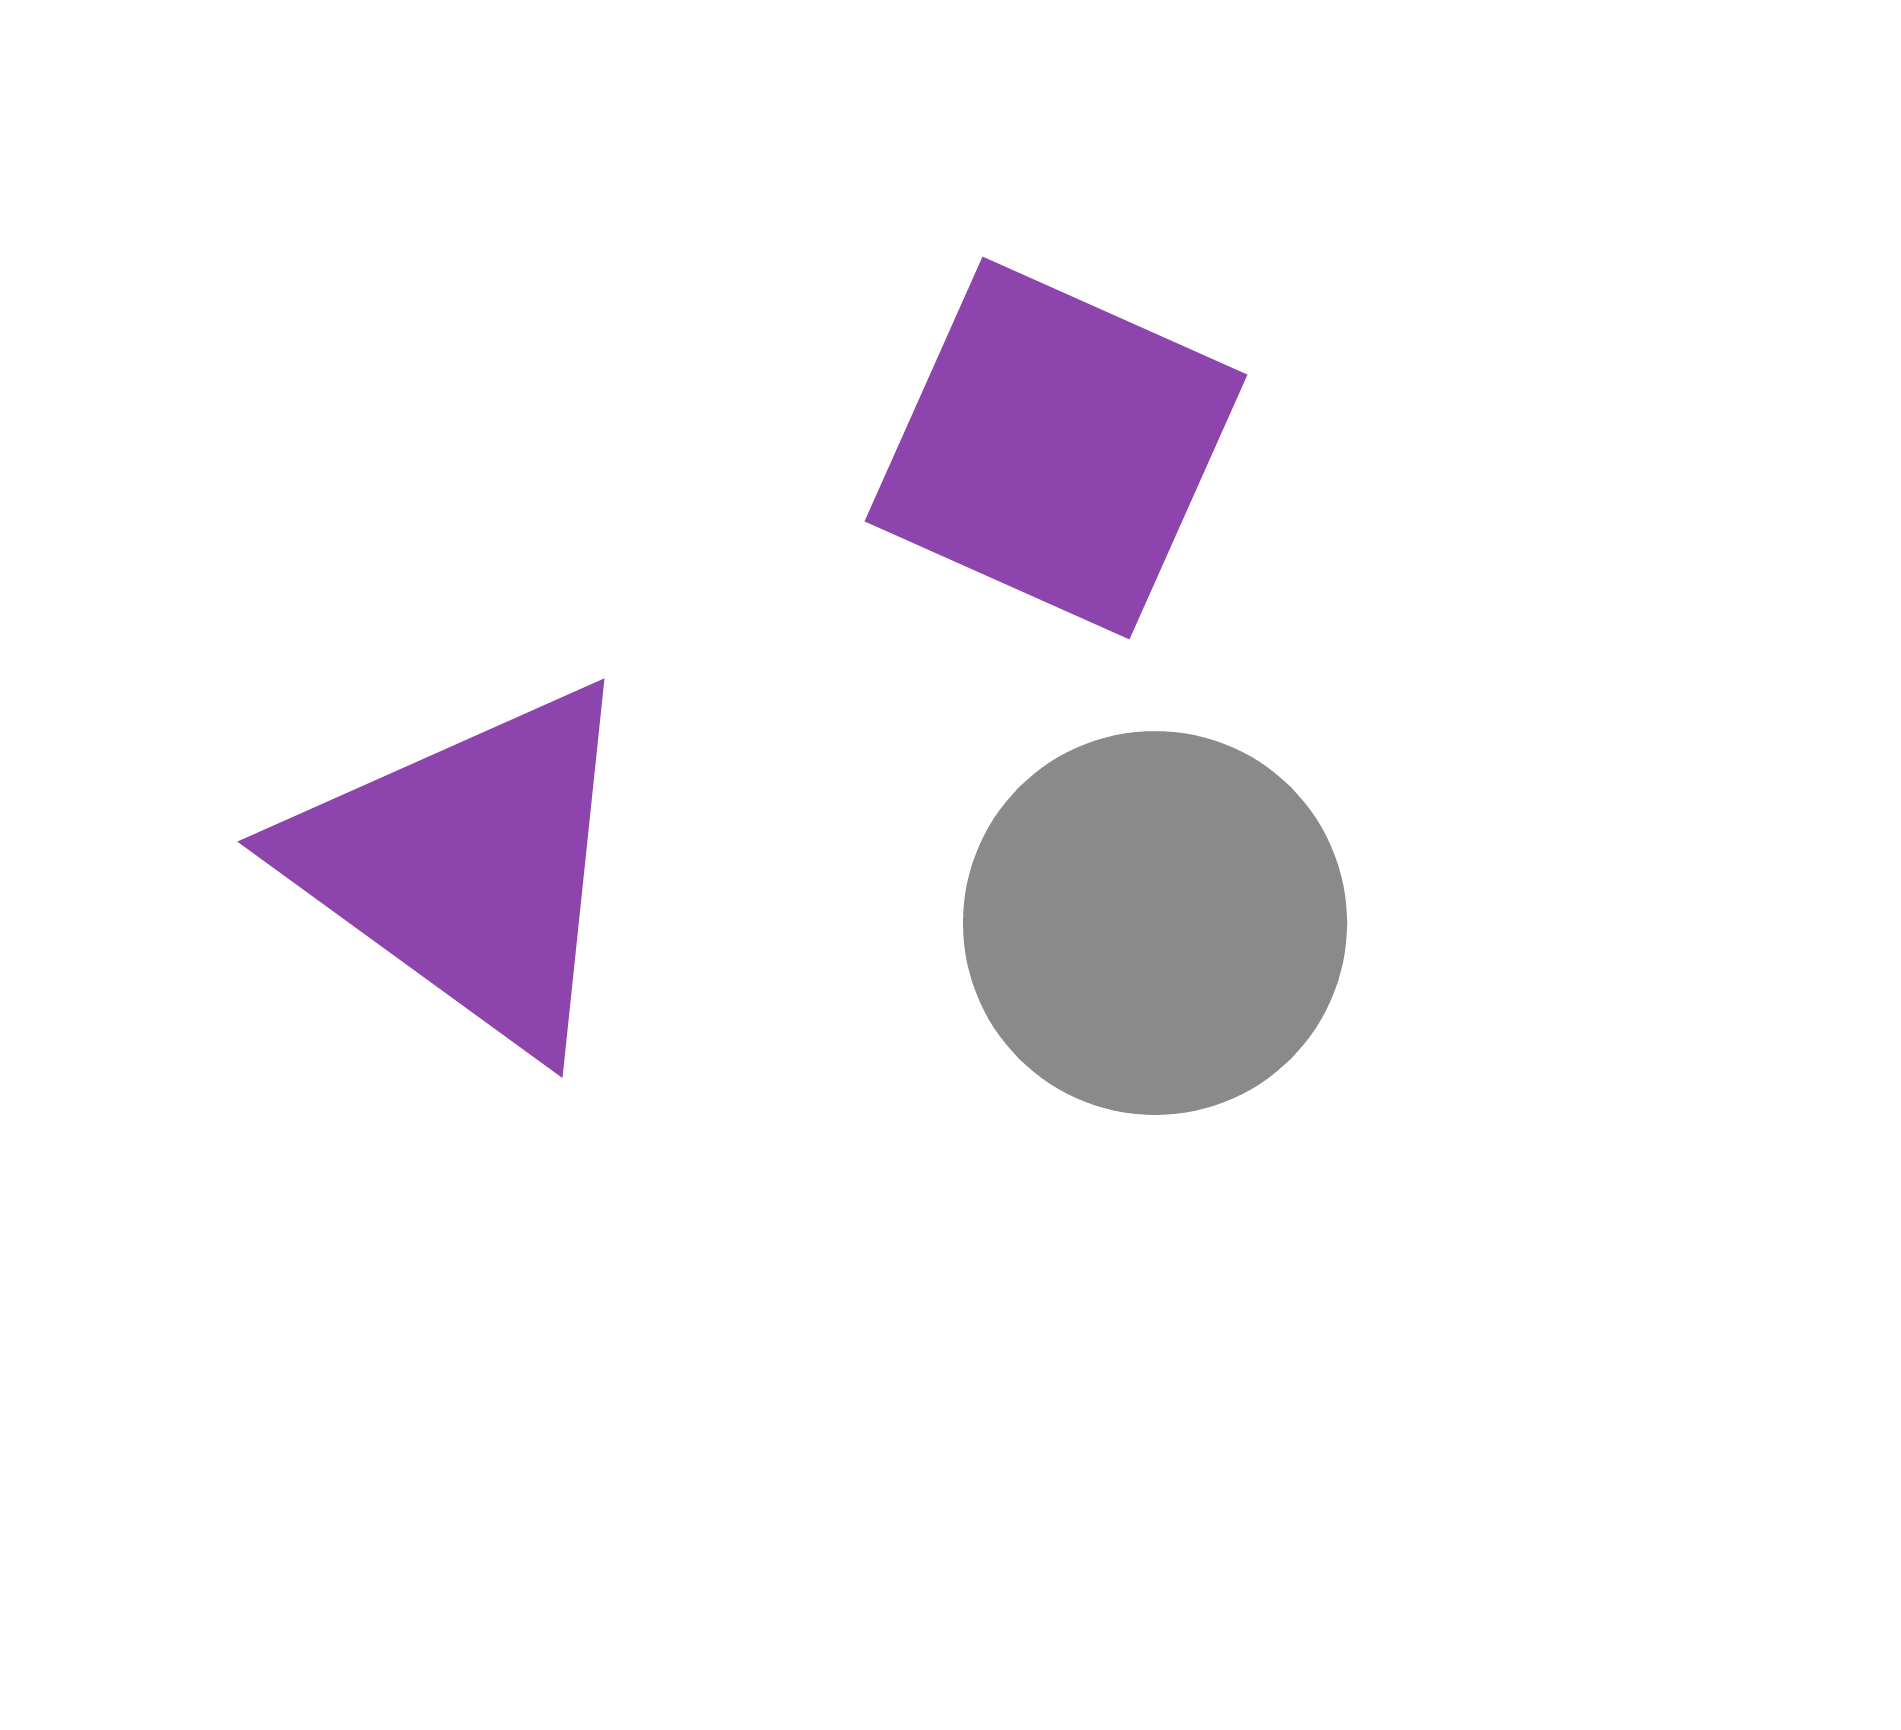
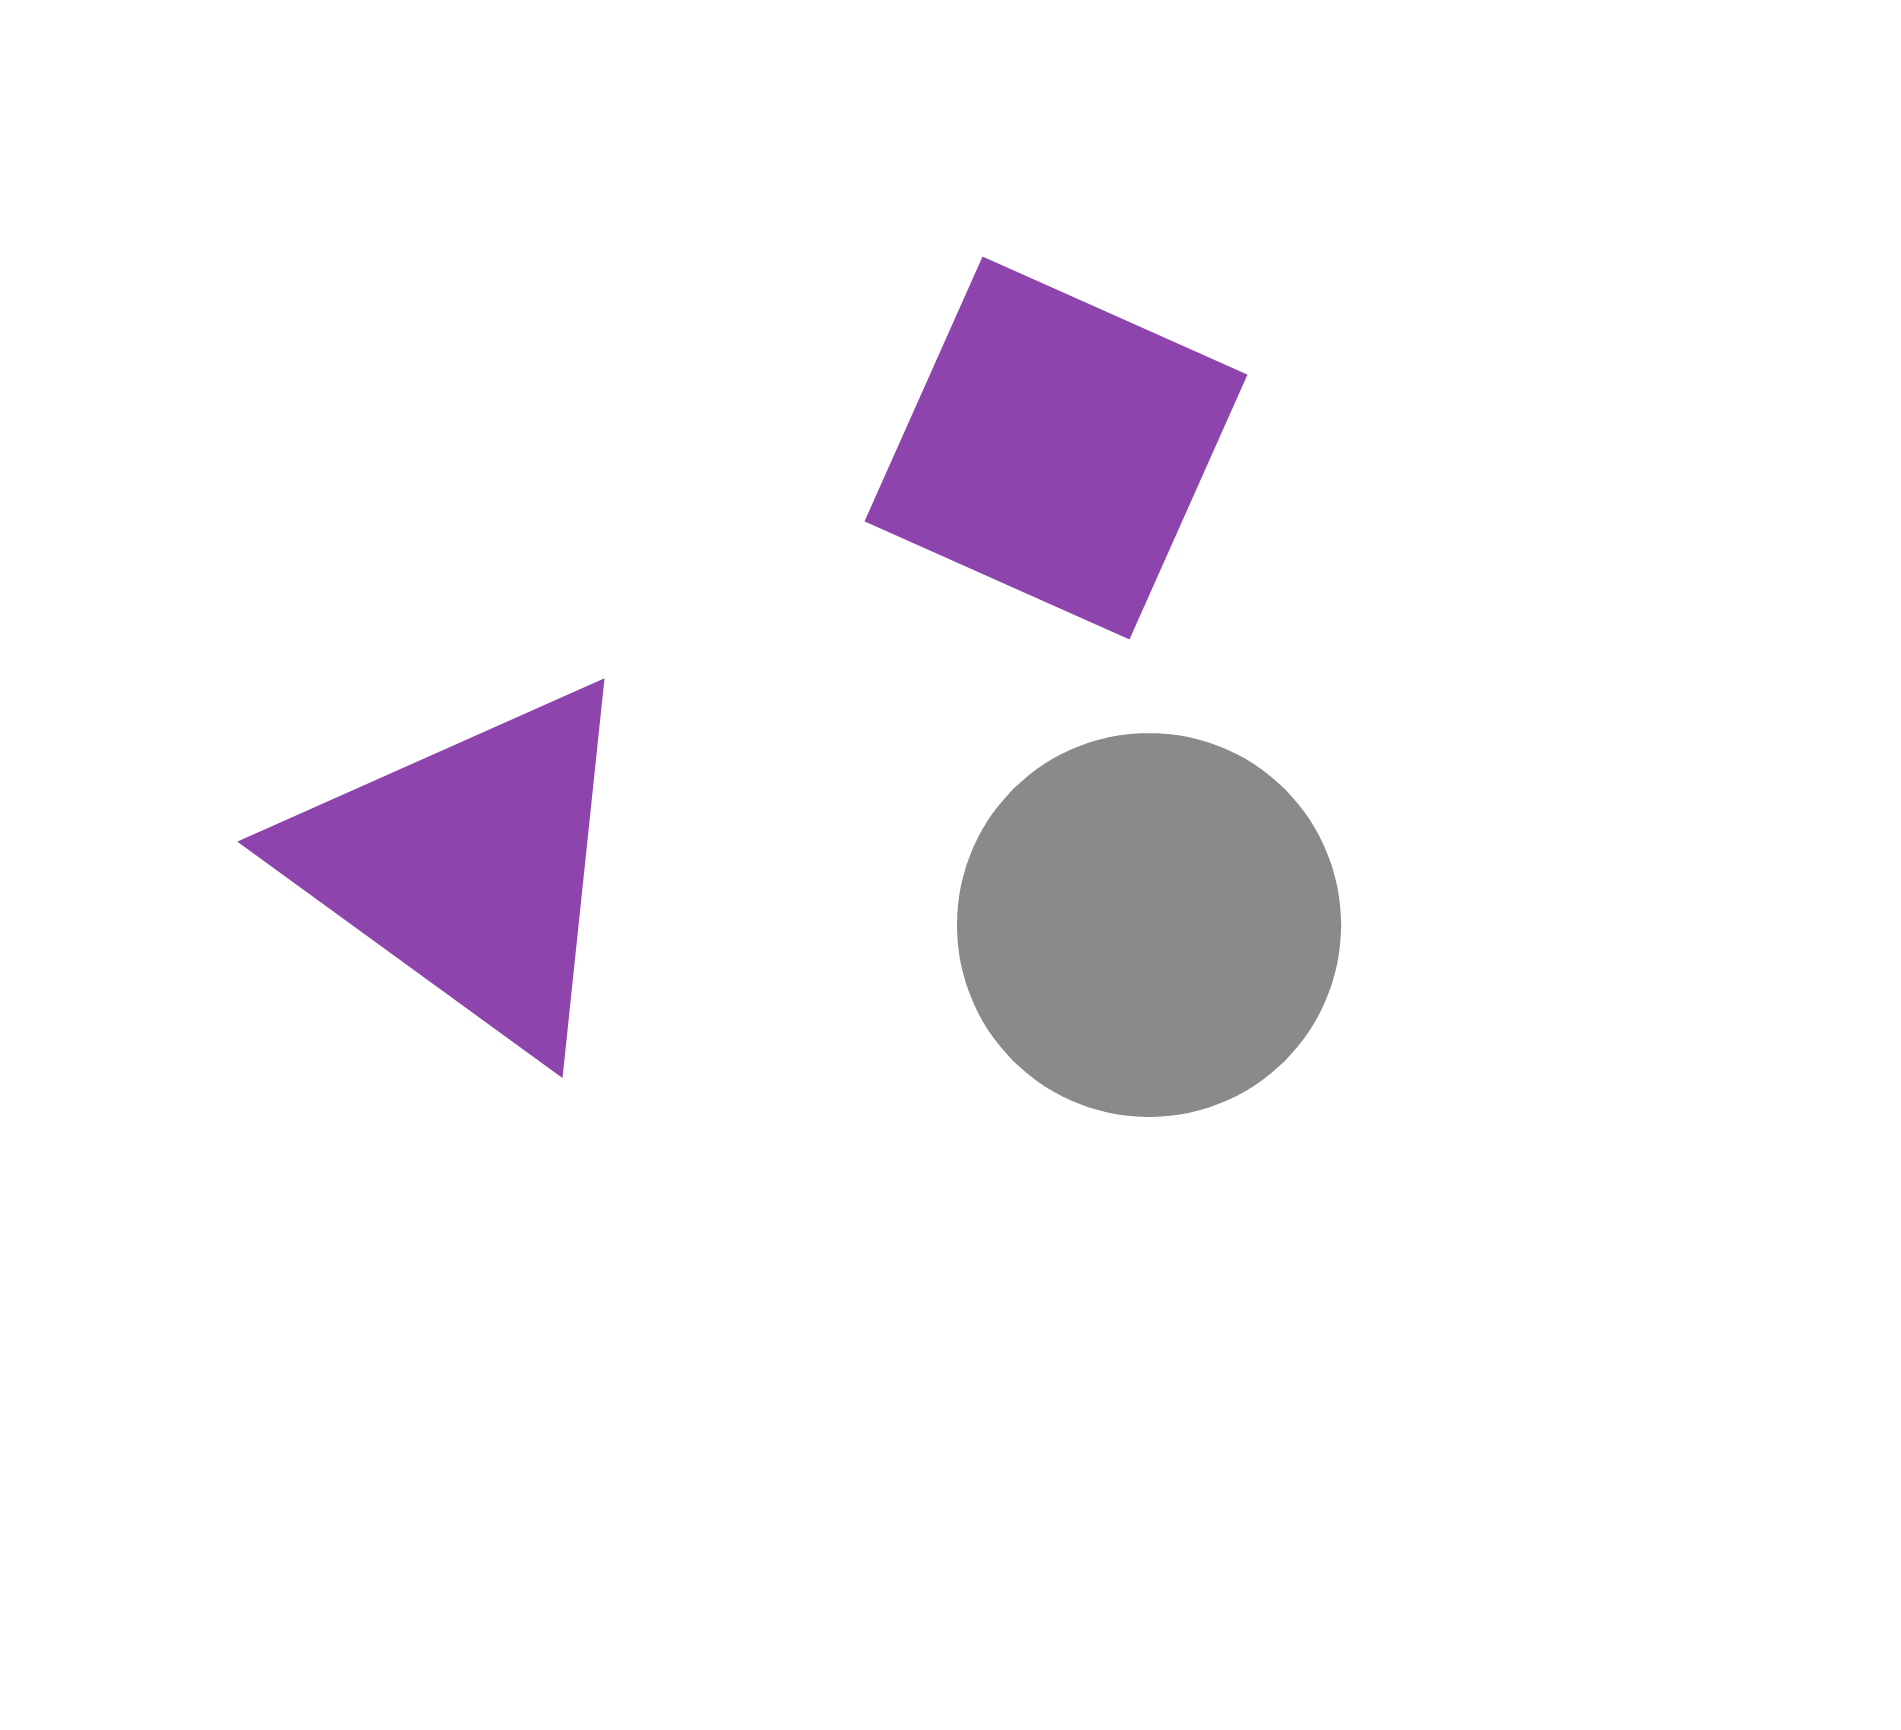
gray circle: moved 6 px left, 2 px down
